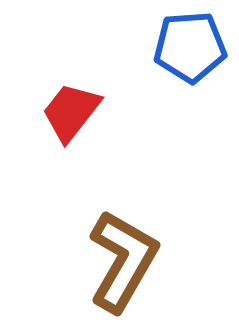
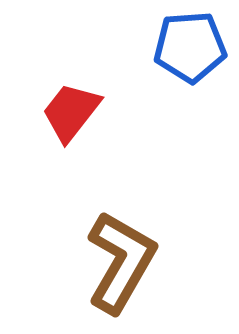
brown L-shape: moved 2 px left, 1 px down
